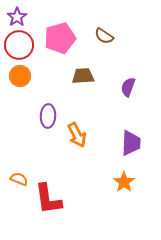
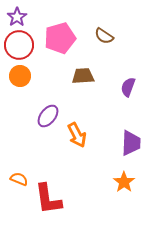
purple ellipse: rotated 35 degrees clockwise
